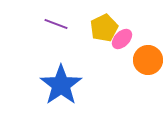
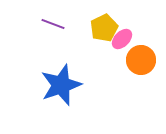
purple line: moved 3 px left
orange circle: moved 7 px left
blue star: rotated 15 degrees clockwise
